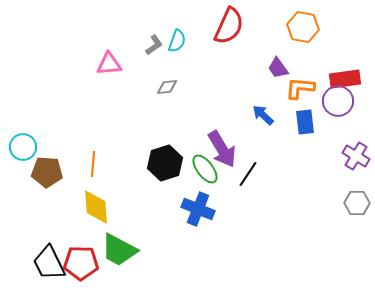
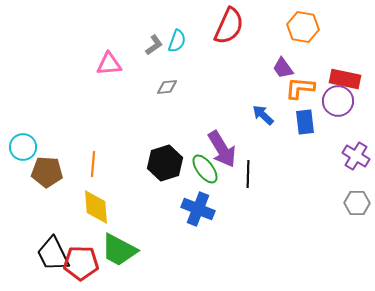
purple trapezoid: moved 5 px right
red rectangle: rotated 20 degrees clockwise
black line: rotated 32 degrees counterclockwise
black trapezoid: moved 4 px right, 9 px up
